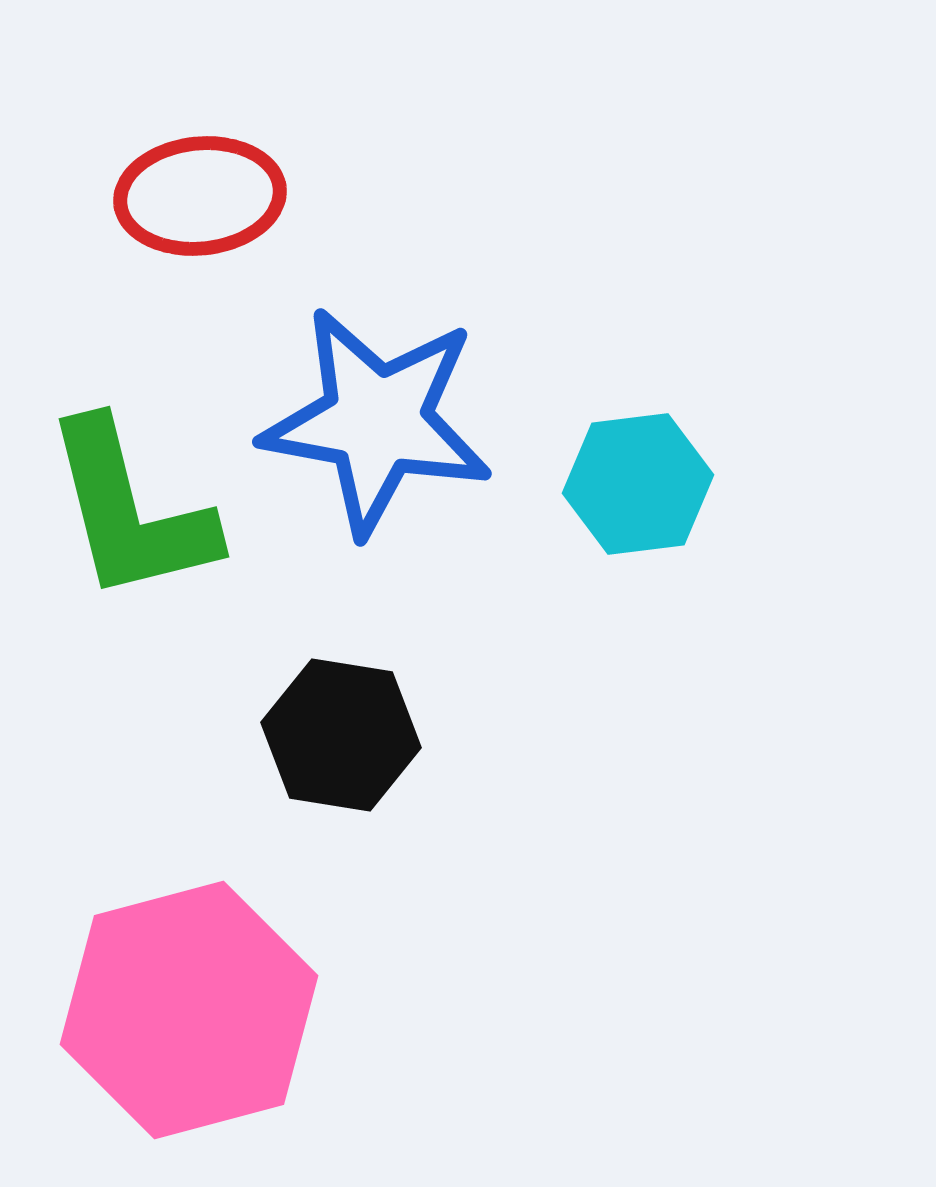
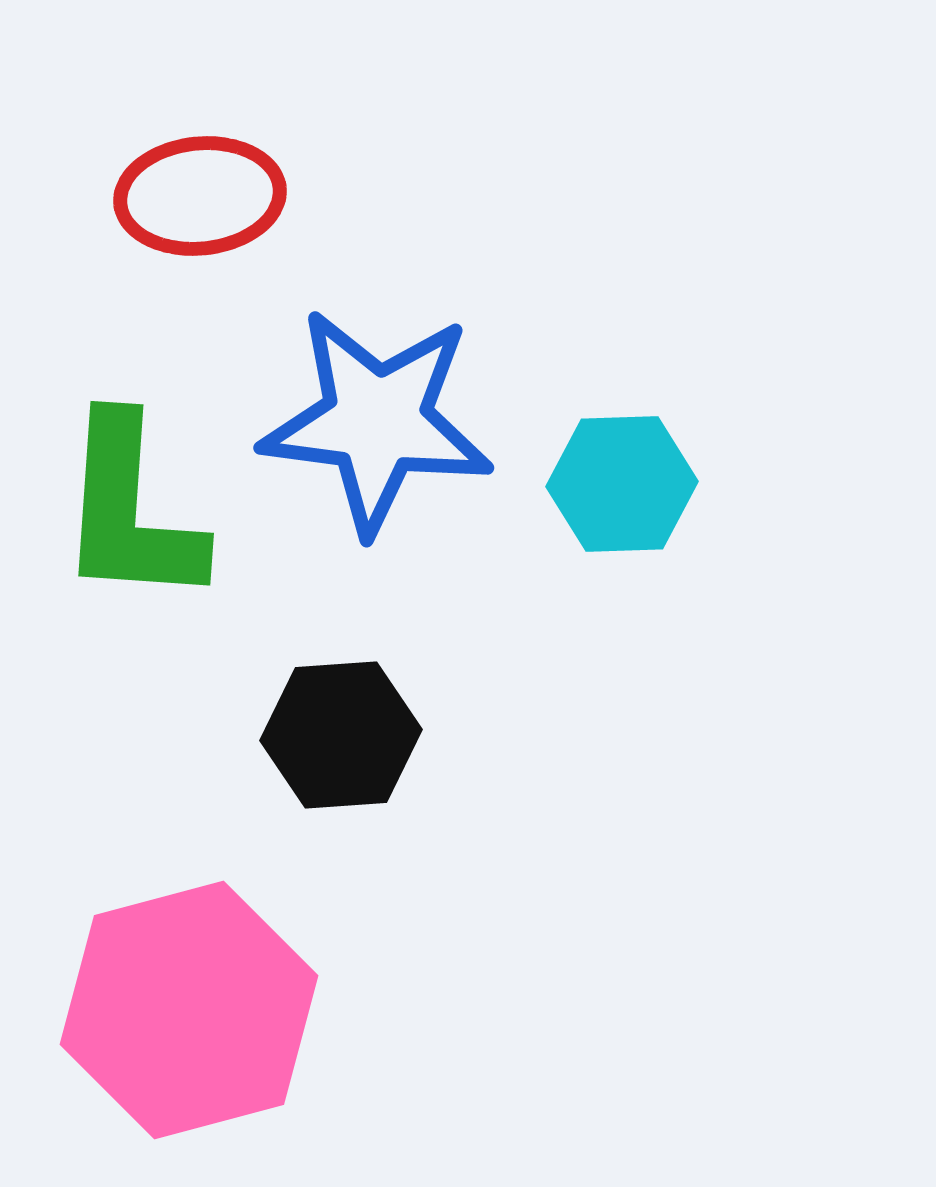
blue star: rotated 3 degrees counterclockwise
cyan hexagon: moved 16 px left; rotated 5 degrees clockwise
green L-shape: rotated 18 degrees clockwise
black hexagon: rotated 13 degrees counterclockwise
